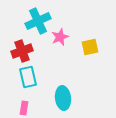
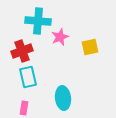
cyan cross: rotated 30 degrees clockwise
